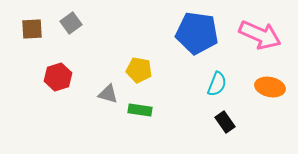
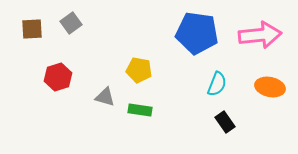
pink arrow: rotated 30 degrees counterclockwise
gray triangle: moved 3 px left, 3 px down
